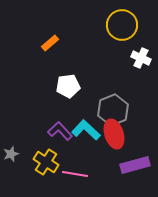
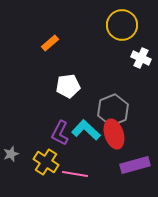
purple L-shape: moved 2 px down; rotated 110 degrees counterclockwise
